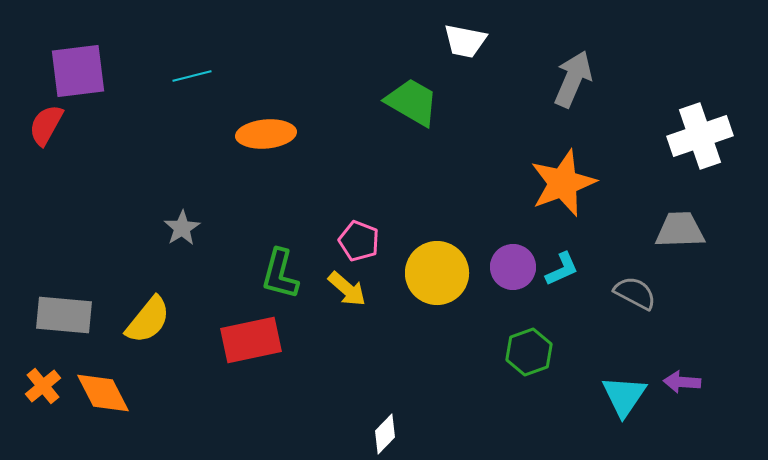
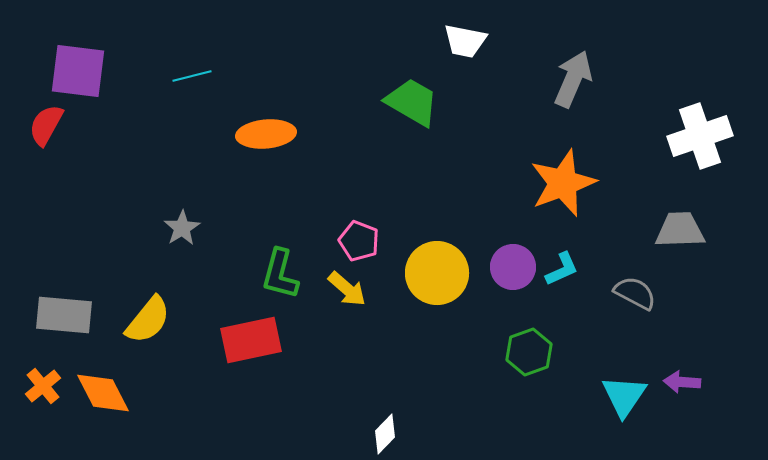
purple square: rotated 14 degrees clockwise
